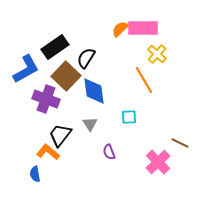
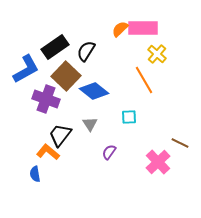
black semicircle: moved 7 px up
blue diamond: rotated 44 degrees counterclockwise
purple semicircle: rotated 56 degrees clockwise
